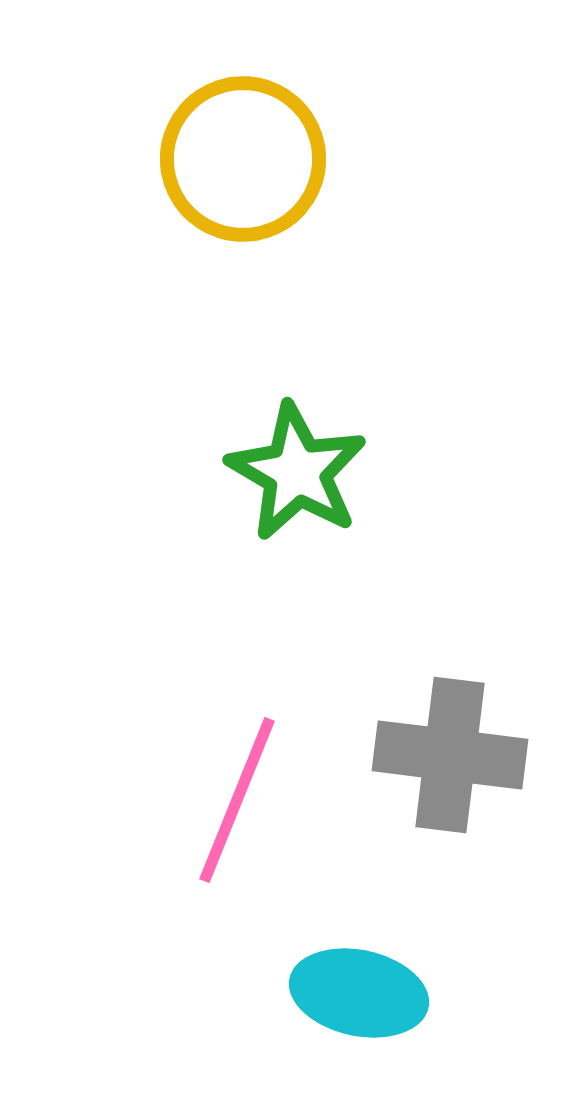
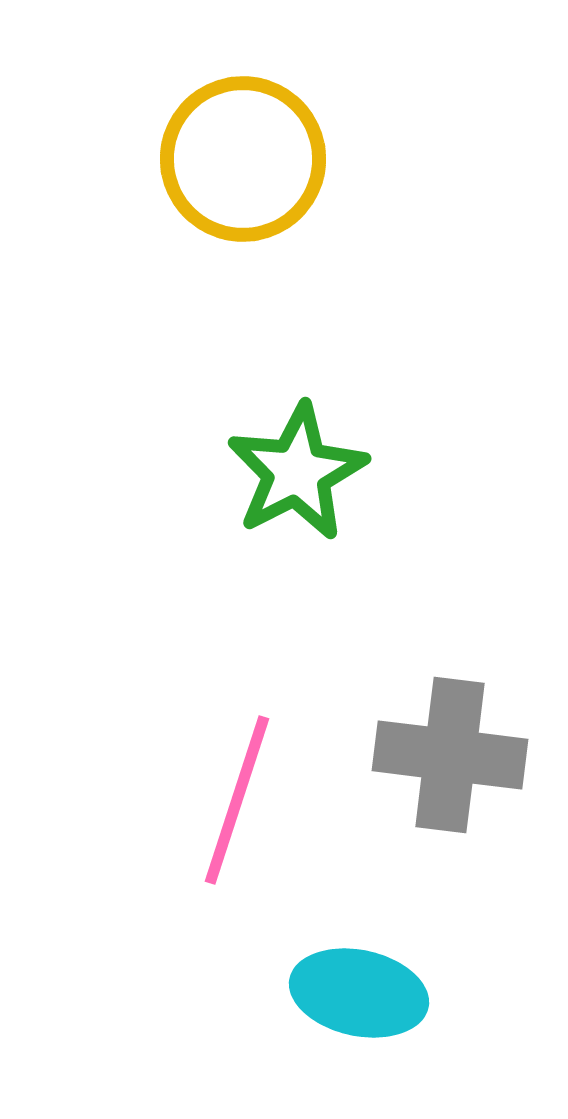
green star: rotated 15 degrees clockwise
pink line: rotated 4 degrees counterclockwise
